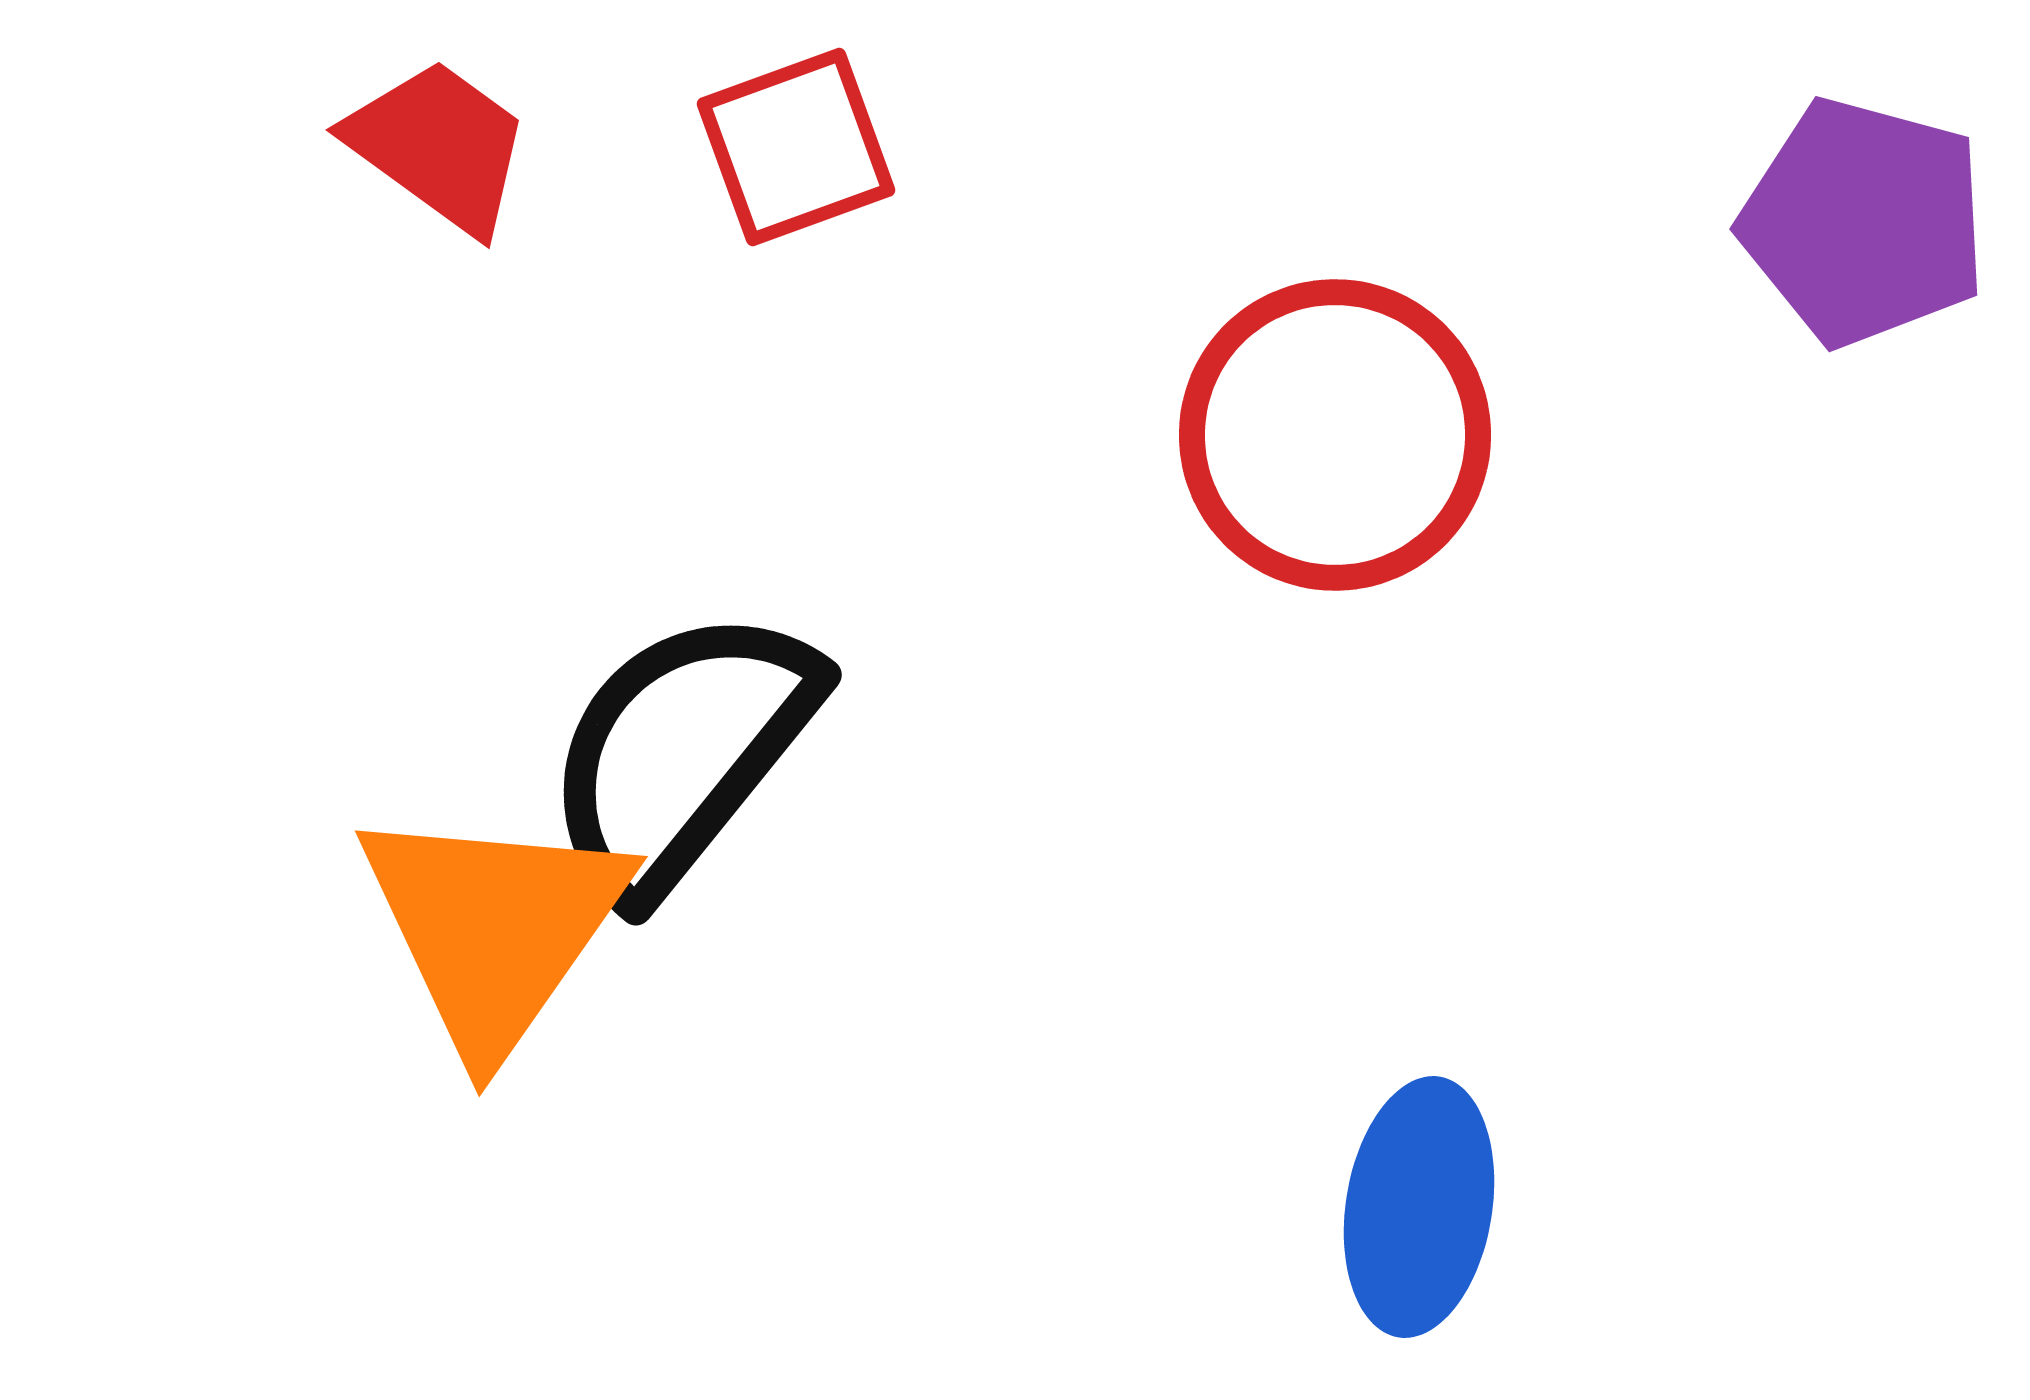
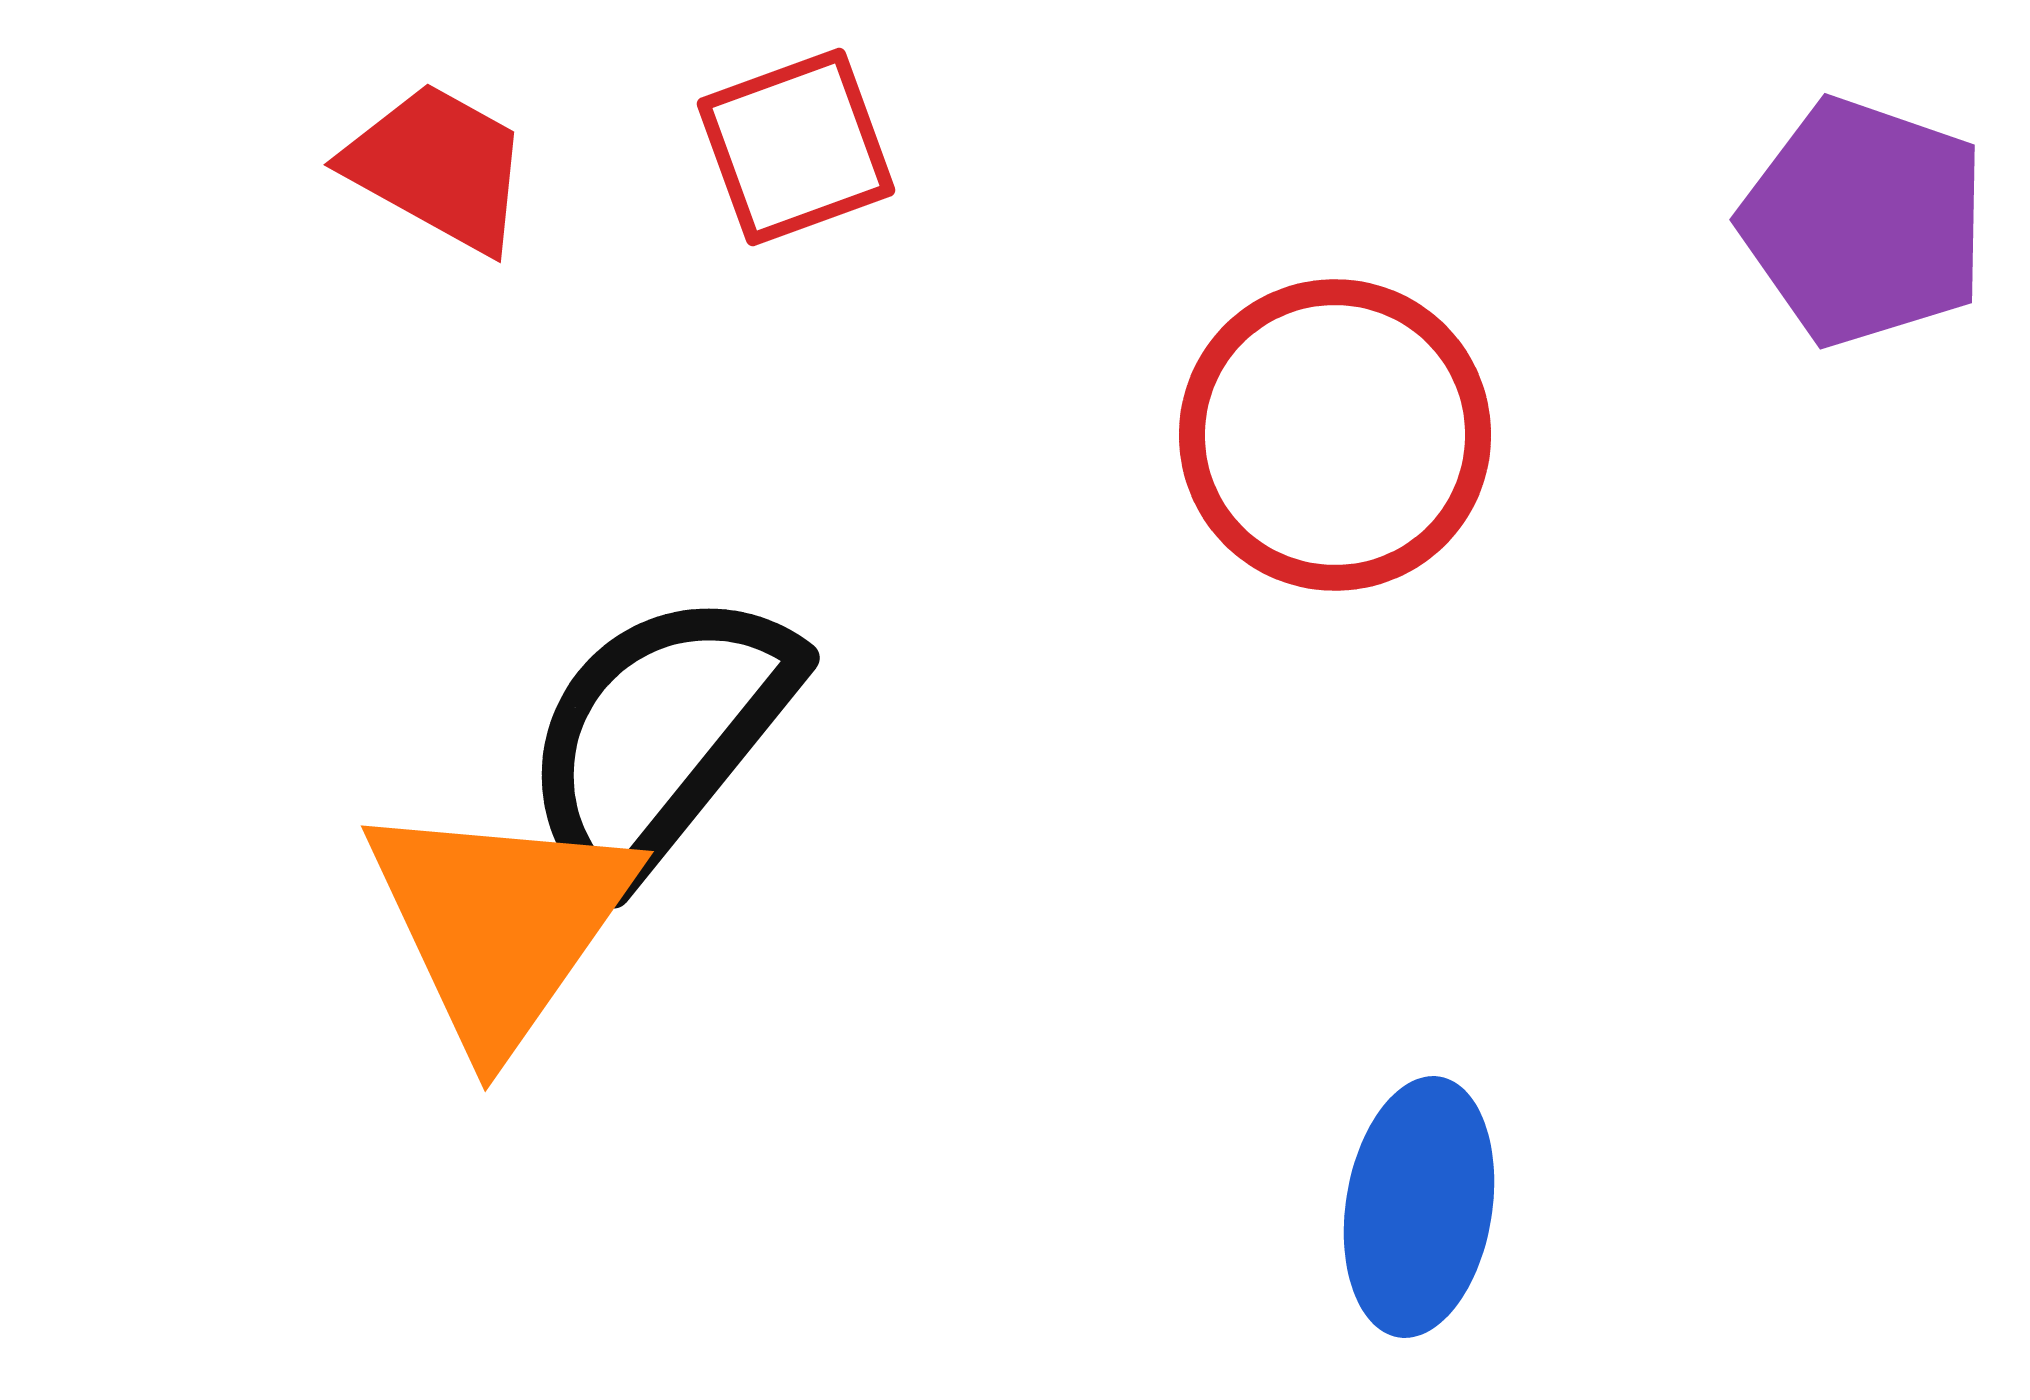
red trapezoid: moved 1 px left, 21 px down; rotated 7 degrees counterclockwise
purple pentagon: rotated 4 degrees clockwise
black semicircle: moved 22 px left, 17 px up
orange triangle: moved 6 px right, 5 px up
